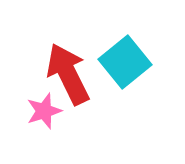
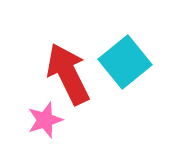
pink star: moved 1 px right, 9 px down
